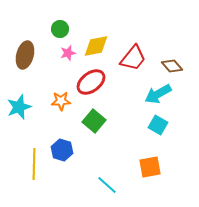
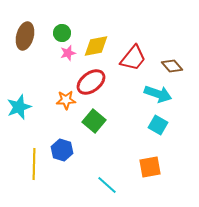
green circle: moved 2 px right, 4 px down
brown ellipse: moved 19 px up
cyan arrow: rotated 132 degrees counterclockwise
orange star: moved 5 px right, 1 px up
